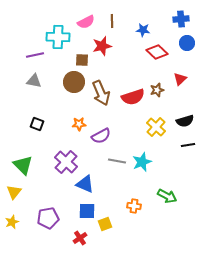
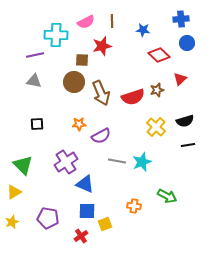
cyan cross: moved 2 px left, 2 px up
red diamond: moved 2 px right, 3 px down
black square: rotated 24 degrees counterclockwise
purple cross: rotated 15 degrees clockwise
yellow triangle: rotated 21 degrees clockwise
purple pentagon: rotated 20 degrees clockwise
red cross: moved 1 px right, 2 px up
